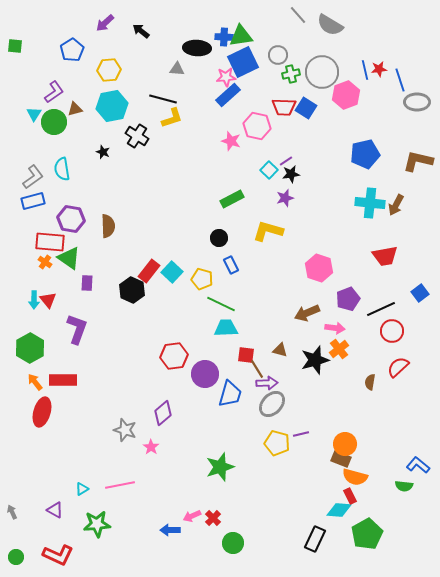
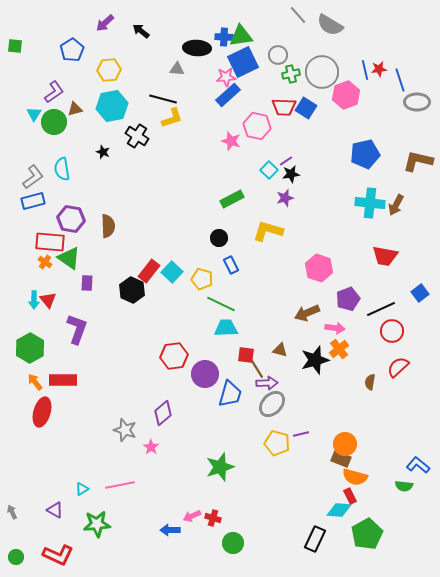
red trapezoid at (385, 256): rotated 20 degrees clockwise
red cross at (213, 518): rotated 28 degrees counterclockwise
